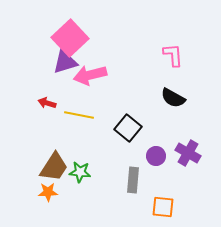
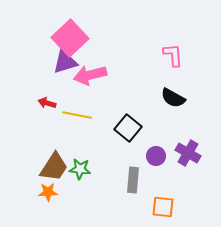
yellow line: moved 2 px left
green star: moved 3 px up
